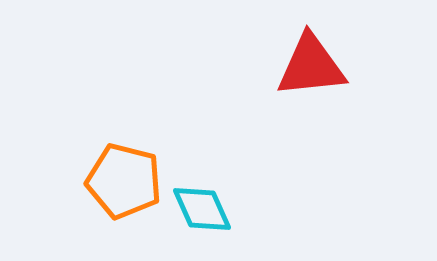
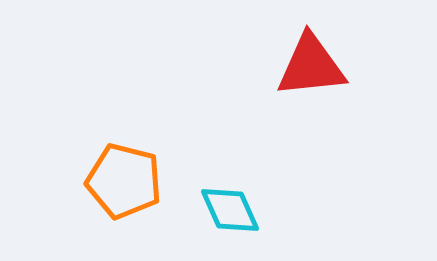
cyan diamond: moved 28 px right, 1 px down
